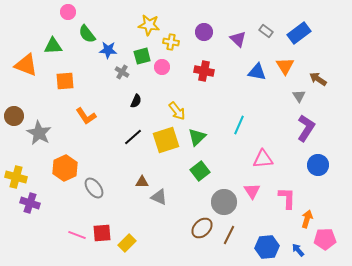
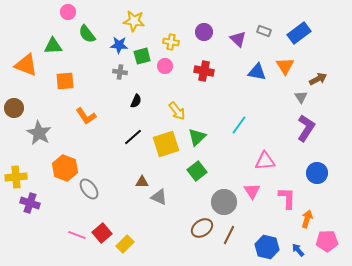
yellow star at (149, 25): moved 15 px left, 4 px up
gray rectangle at (266, 31): moved 2 px left; rotated 16 degrees counterclockwise
blue star at (108, 50): moved 11 px right, 5 px up
pink circle at (162, 67): moved 3 px right, 1 px up
gray cross at (122, 72): moved 2 px left; rotated 24 degrees counterclockwise
brown arrow at (318, 79): rotated 120 degrees clockwise
gray triangle at (299, 96): moved 2 px right, 1 px down
brown circle at (14, 116): moved 8 px up
cyan line at (239, 125): rotated 12 degrees clockwise
yellow square at (166, 140): moved 4 px down
pink triangle at (263, 159): moved 2 px right, 2 px down
blue circle at (318, 165): moved 1 px left, 8 px down
orange hexagon at (65, 168): rotated 15 degrees counterclockwise
green square at (200, 171): moved 3 px left
yellow cross at (16, 177): rotated 20 degrees counterclockwise
gray ellipse at (94, 188): moved 5 px left, 1 px down
brown ellipse at (202, 228): rotated 10 degrees clockwise
red square at (102, 233): rotated 36 degrees counterclockwise
pink pentagon at (325, 239): moved 2 px right, 2 px down
yellow rectangle at (127, 243): moved 2 px left, 1 px down
blue hexagon at (267, 247): rotated 20 degrees clockwise
